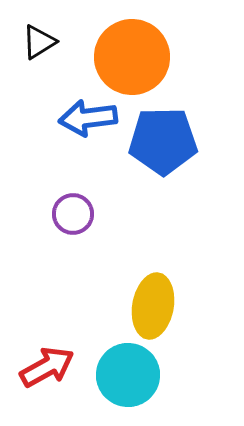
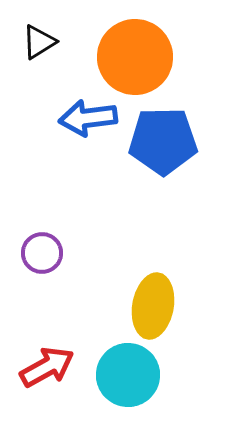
orange circle: moved 3 px right
purple circle: moved 31 px left, 39 px down
